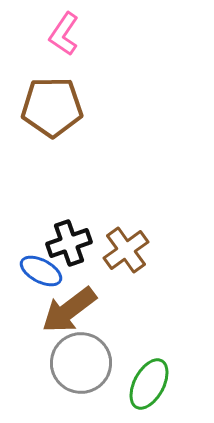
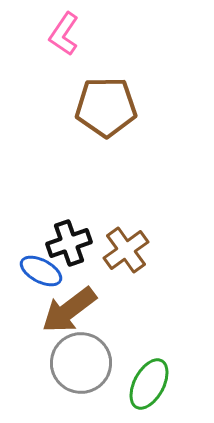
brown pentagon: moved 54 px right
